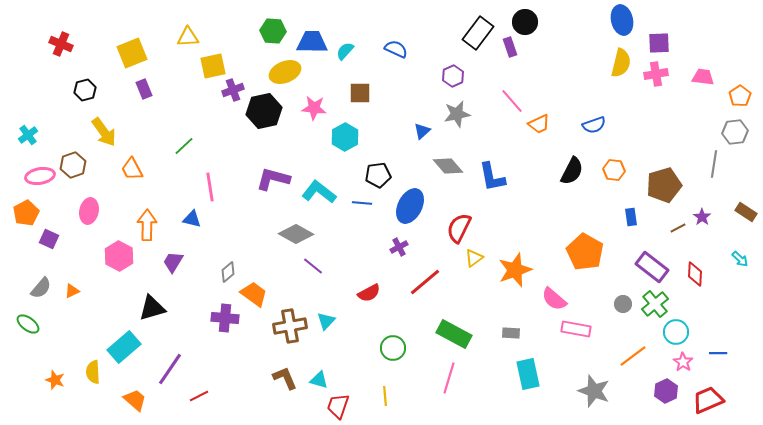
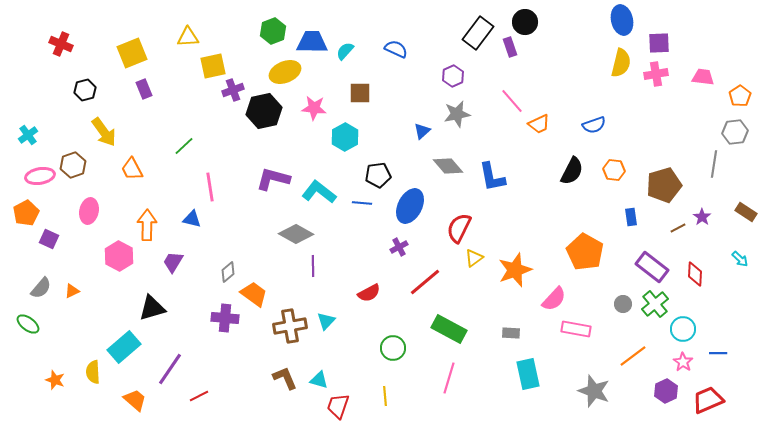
green hexagon at (273, 31): rotated 25 degrees counterclockwise
purple line at (313, 266): rotated 50 degrees clockwise
pink semicircle at (554, 299): rotated 88 degrees counterclockwise
cyan circle at (676, 332): moved 7 px right, 3 px up
green rectangle at (454, 334): moved 5 px left, 5 px up
